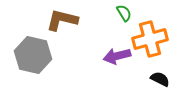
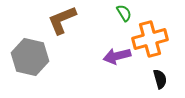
brown L-shape: rotated 36 degrees counterclockwise
gray hexagon: moved 3 px left, 2 px down
black semicircle: rotated 48 degrees clockwise
